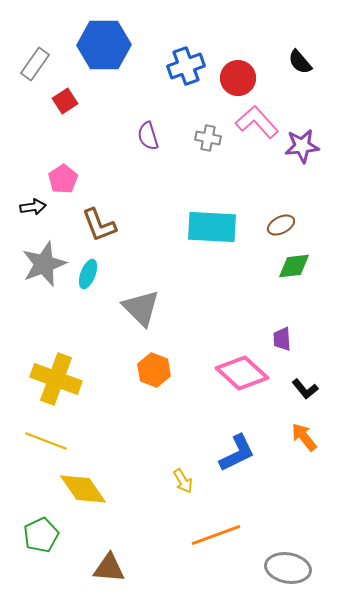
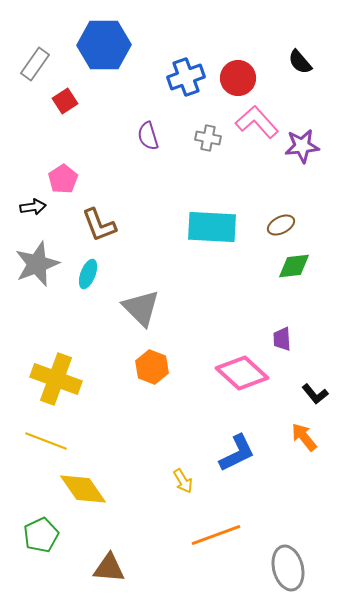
blue cross: moved 11 px down
gray star: moved 7 px left
orange hexagon: moved 2 px left, 3 px up
black L-shape: moved 10 px right, 5 px down
gray ellipse: rotated 66 degrees clockwise
